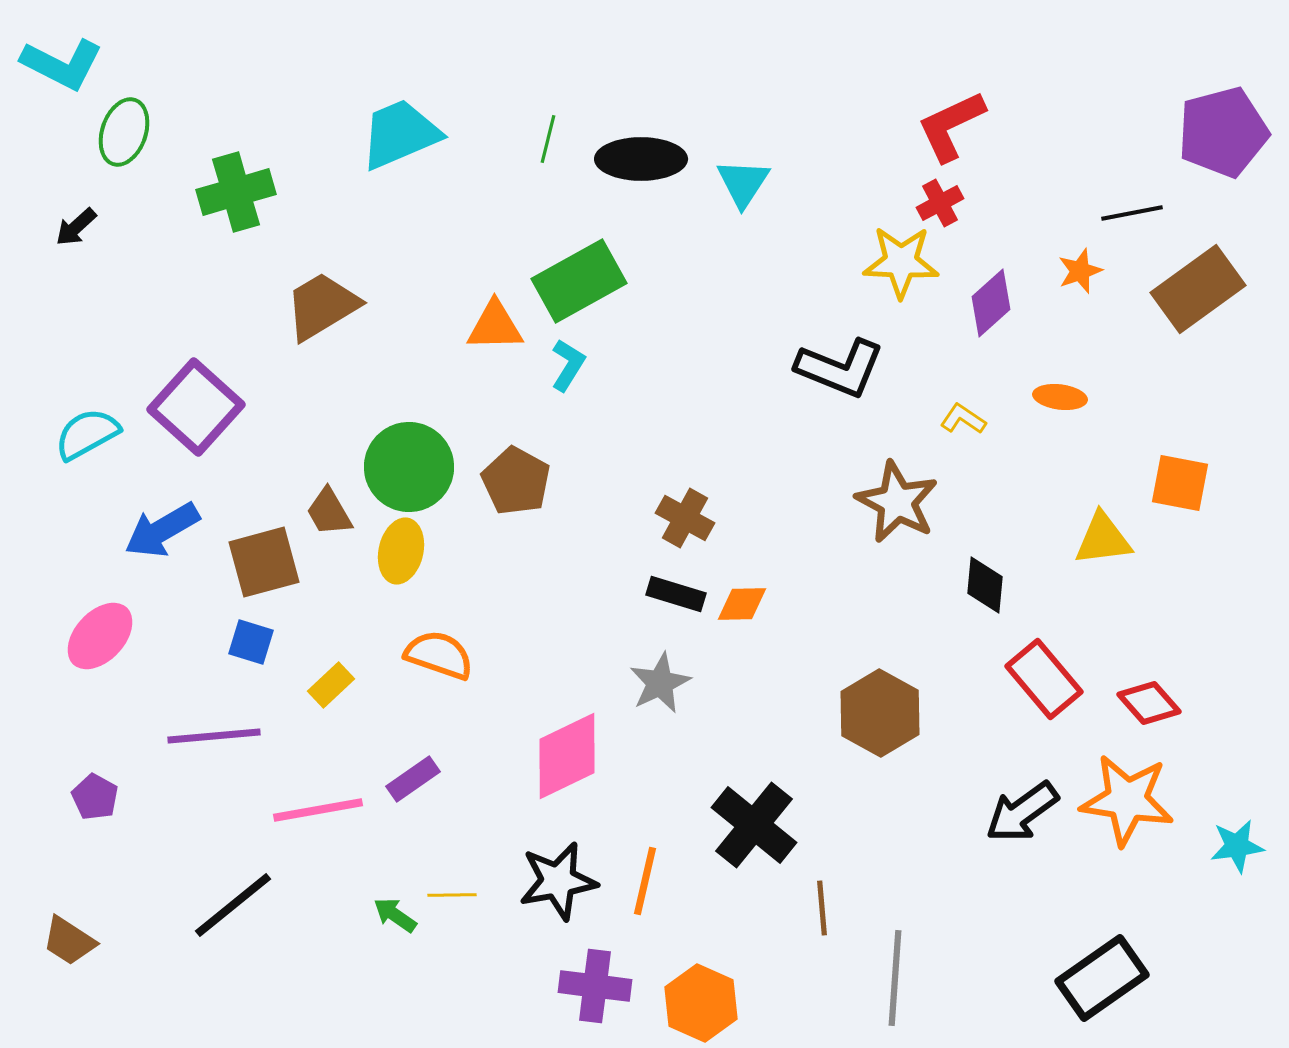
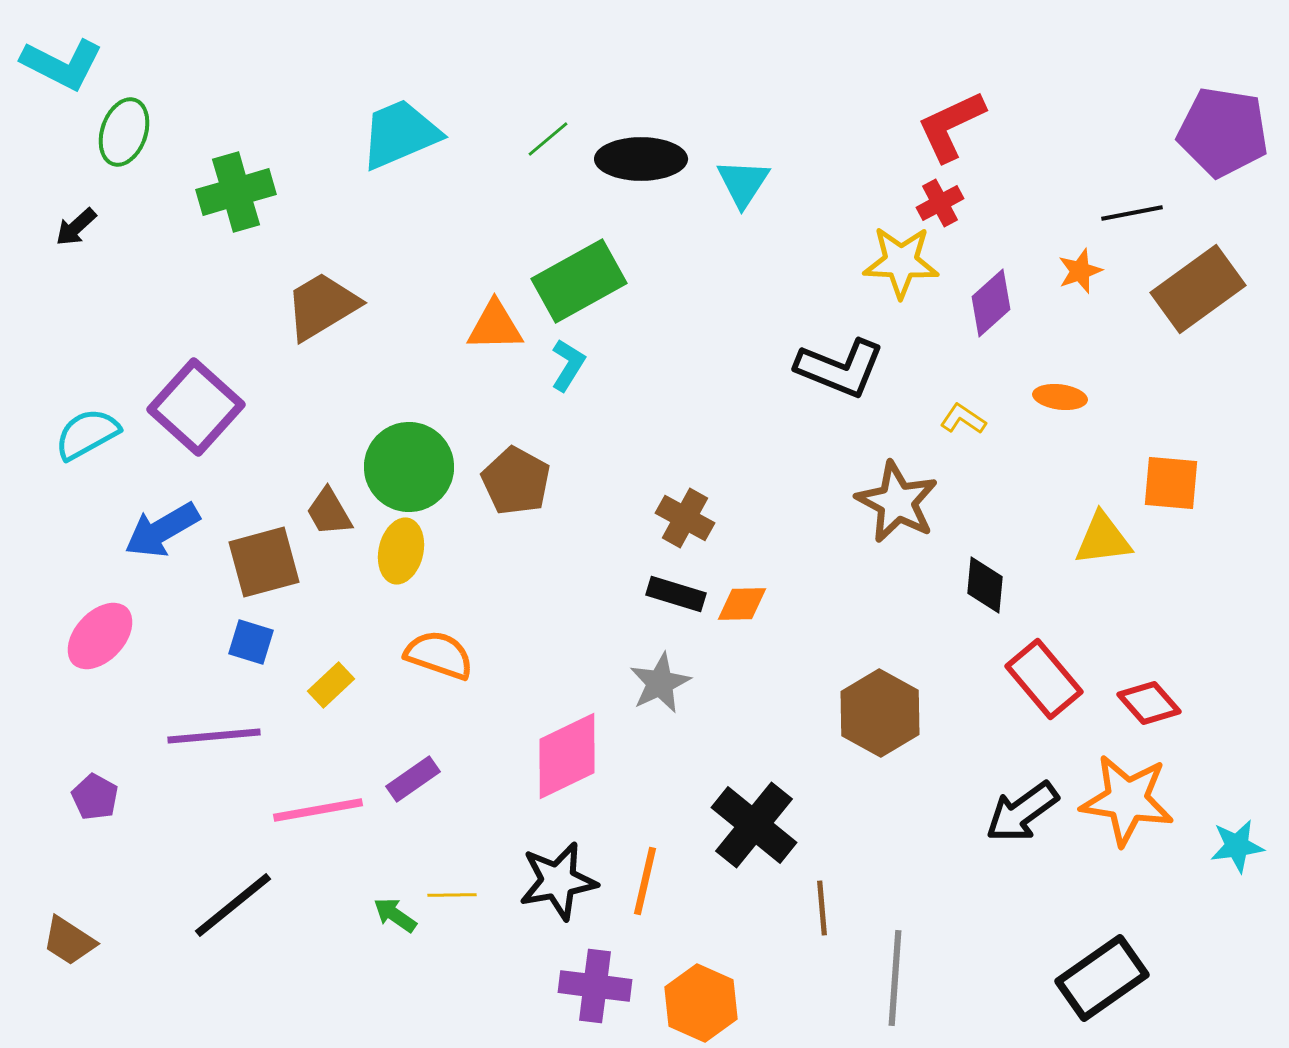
purple pentagon at (1223, 132): rotated 24 degrees clockwise
green line at (548, 139): rotated 36 degrees clockwise
orange square at (1180, 483): moved 9 px left; rotated 6 degrees counterclockwise
